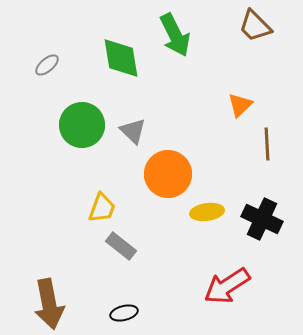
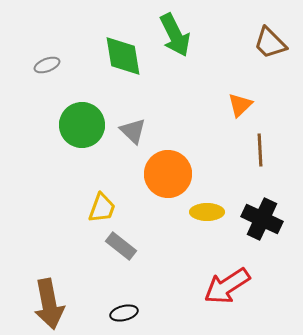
brown trapezoid: moved 15 px right, 17 px down
green diamond: moved 2 px right, 2 px up
gray ellipse: rotated 20 degrees clockwise
brown line: moved 7 px left, 6 px down
yellow ellipse: rotated 8 degrees clockwise
